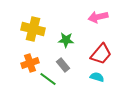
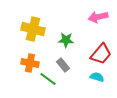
orange cross: rotated 30 degrees clockwise
